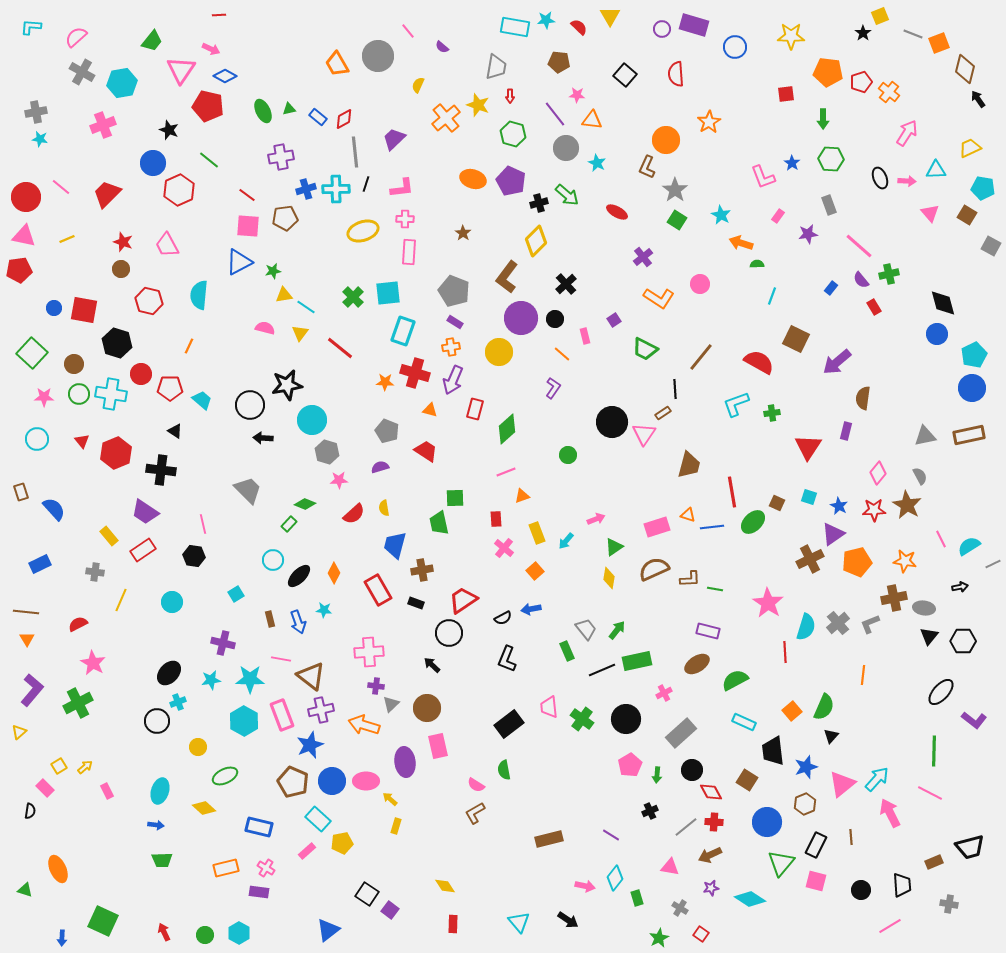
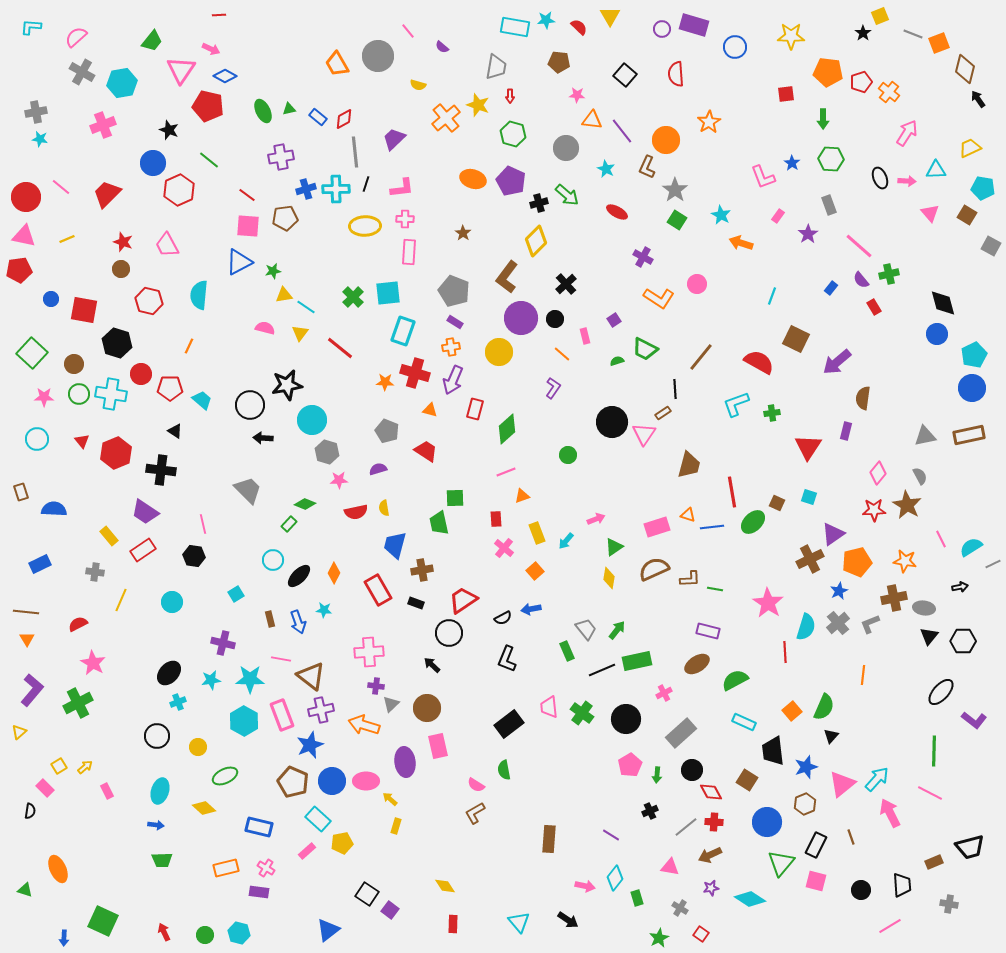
yellow semicircle at (418, 85): rotated 98 degrees counterclockwise
purple line at (555, 114): moved 67 px right, 17 px down
cyan star at (597, 163): moved 9 px right, 6 px down
yellow ellipse at (363, 231): moved 2 px right, 5 px up; rotated 16 degrees clockwise
purple star at (808, 234): rotated 24 degrees counterclockwise
purple cross at (643, 257): rotated 24 degrees counterclockwise
green semicircle at (757, 264): moved 140 px left, 97 px down; rotated 16 degrees counterclockwise
pink circle at (700, 284): moved 3 px left
blue circle at (54, 308): moved 3 px left, 9 px up
purple semicircle at (380, 467): moved 2 px left, 2 px down
blue star at (839, 506): moved 85 px down; rotated 18 degrees clockwise
blue semicircle at (54, 509): rotated 45 degrees counterclockwise
red semicircle at (354, 514): moved 2 px right, 2 px up; rotated 30 degrees clockwise
cyan semicircle at (969, 546): moved 2 px right, 1 px down
green cross at (582, 719): moved 6 px up
black circle at (157, 721): moved 15 px down
brown line at (851, 837): rotated 14 degrees counterclockwise
brown rectangle at (549, 839): rotated 72 degrees counterclockwise
cyan hexagon at (239, 933): rotated 15 degrees counterclockwise
blue arrow at (62, 938): moved 2 px right
